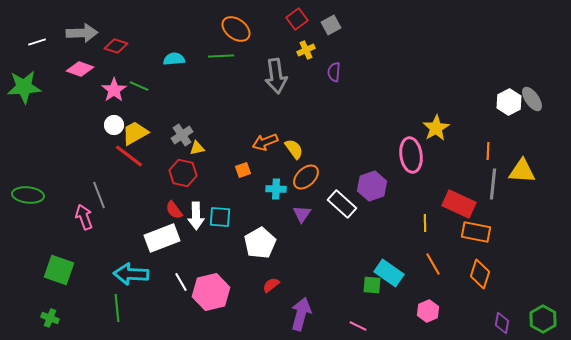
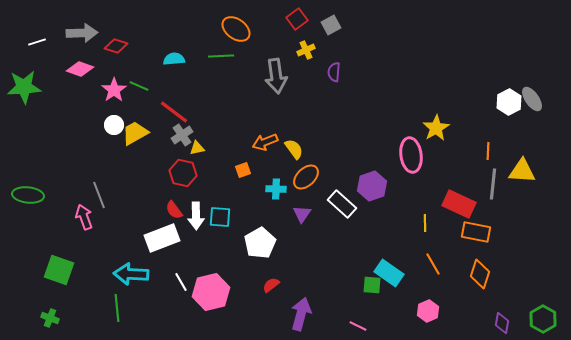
red line at (129, 156): moved 45 px right, 44 px up
